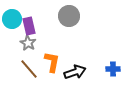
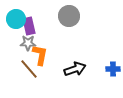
cyan circle: moved 4 px right
gray star: rotated 28 degrees counterclockwise
orange L-shape: moved 12 px left, 7 px up
black arrow: moved 3 px up
